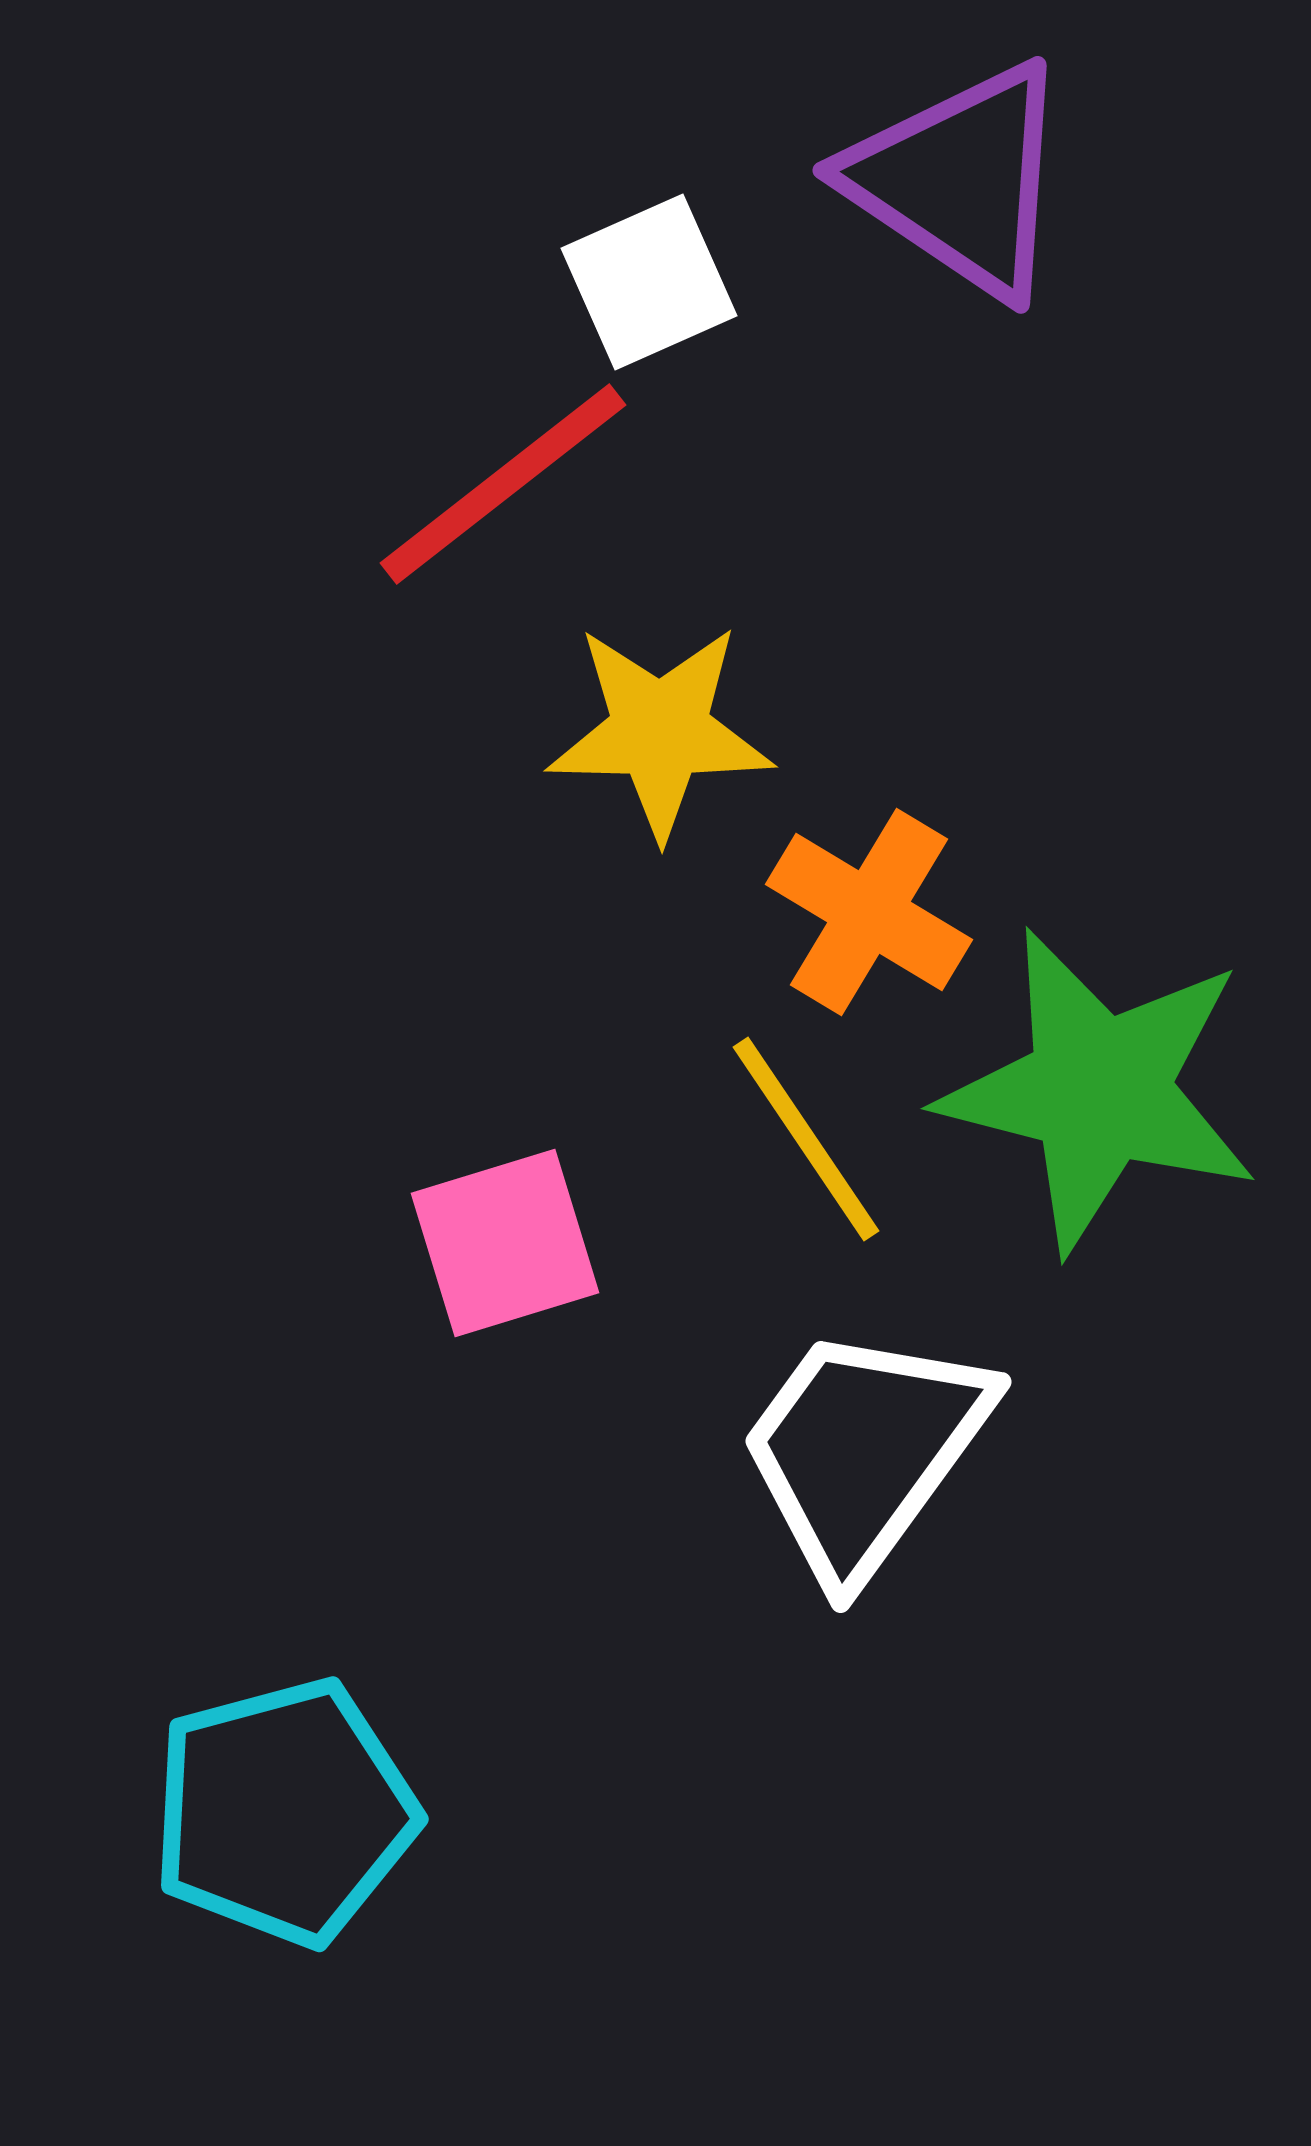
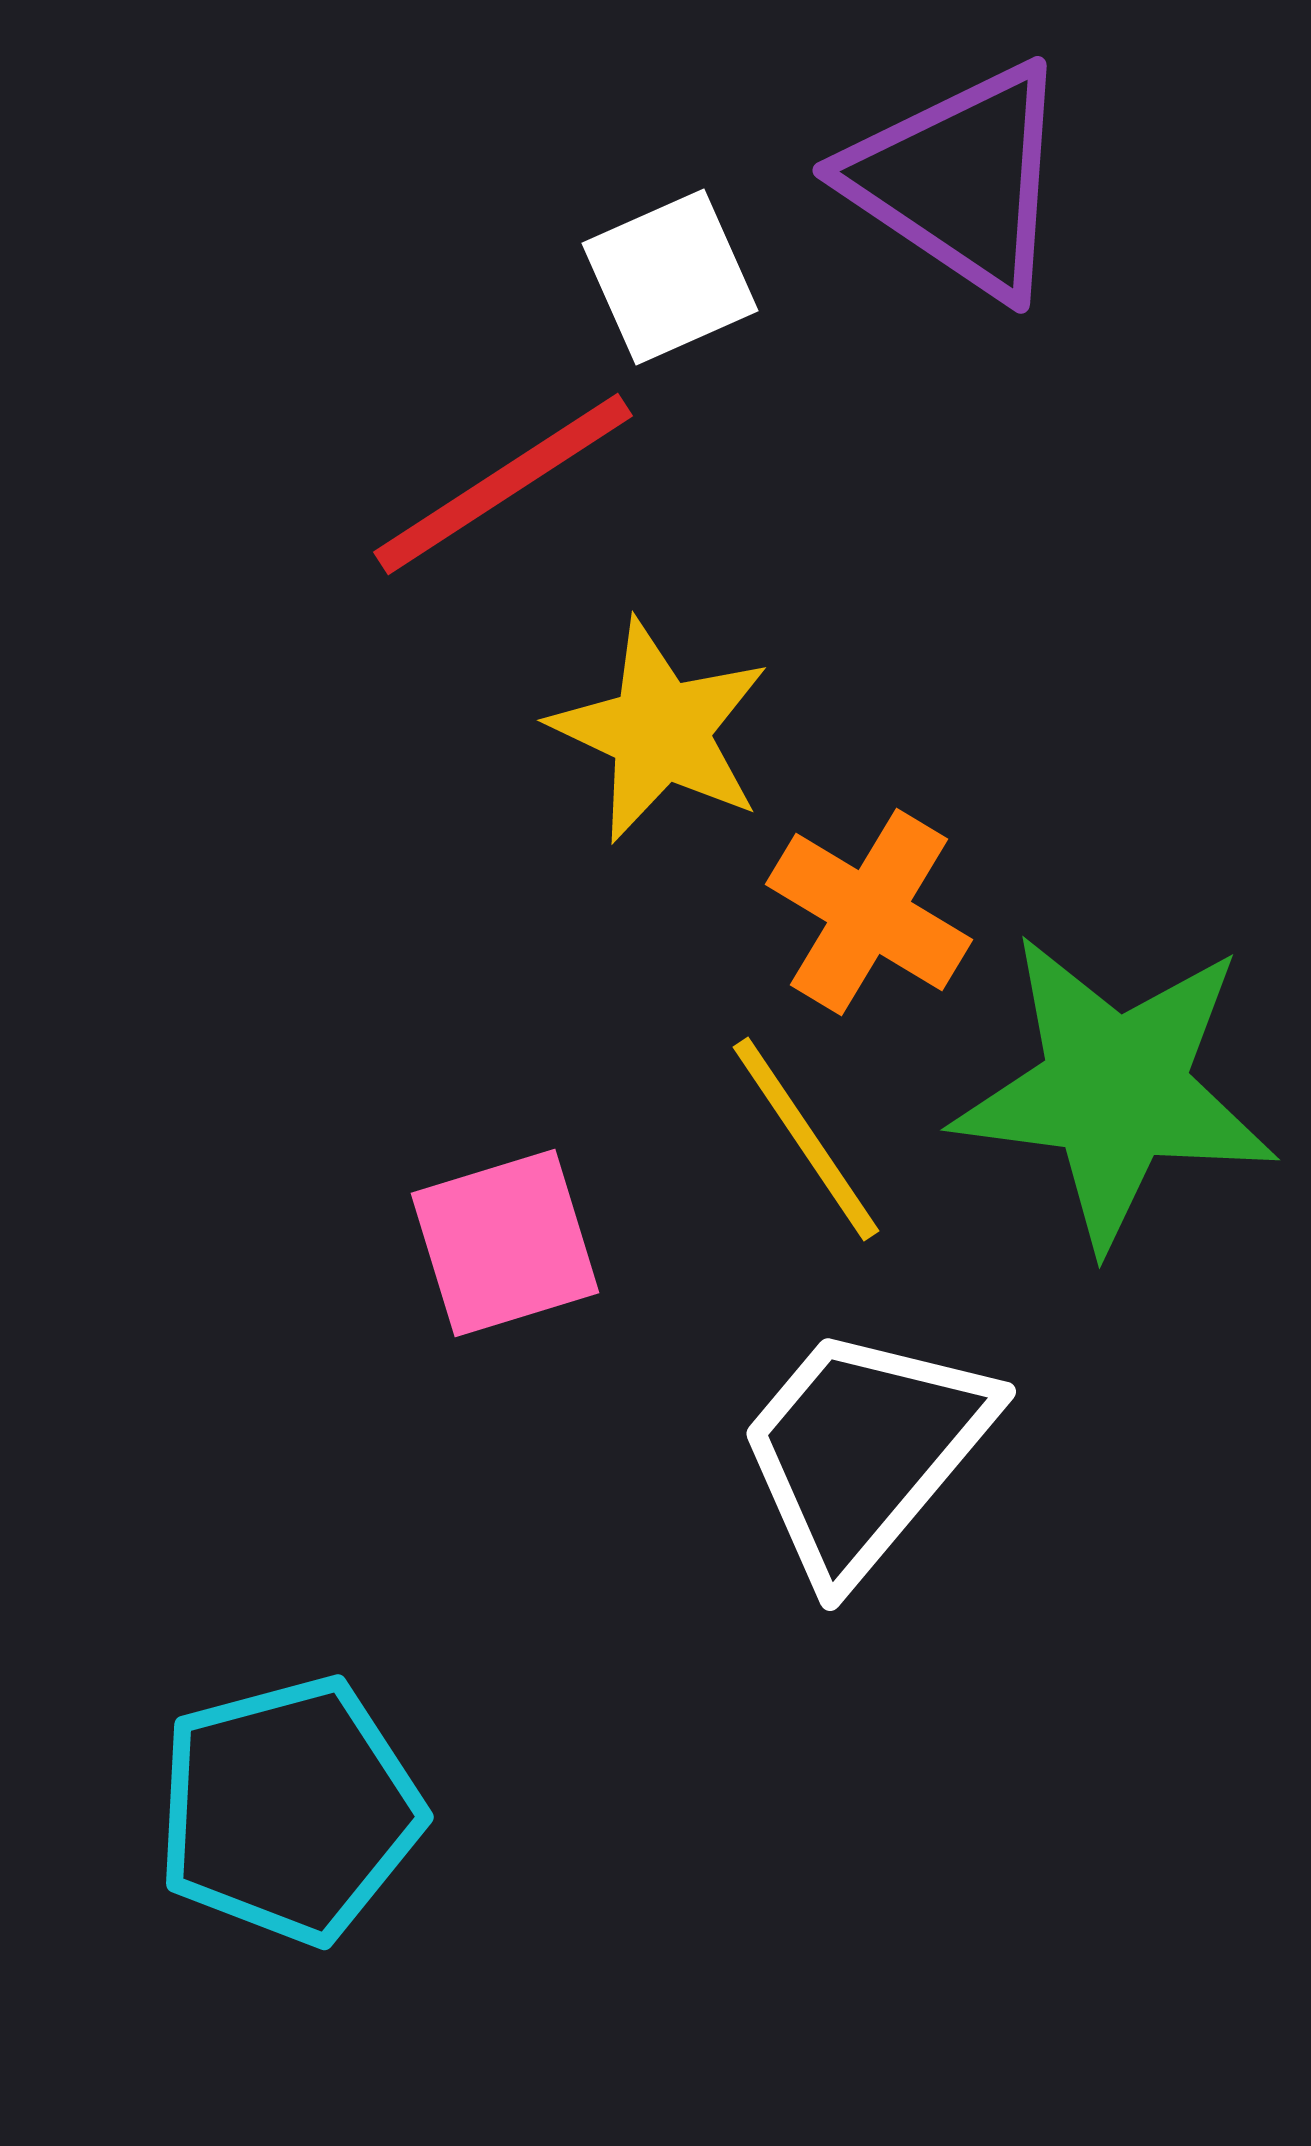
white square: moved 21 px right, 5 px up
red line: rotated 5 degrees clockwise
yellow star: rotated 24 degrees clockwise
green star: moved 16 px right; rotated 7 degrees counterclockwise
white trapezoid: rotated 4 degrees clockwise
cyan pentagon: moved 5 px right, 2 px up
